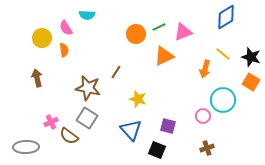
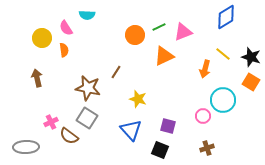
orange circle: moved 1 px left, 1 px down
black square: moved 3 px right
